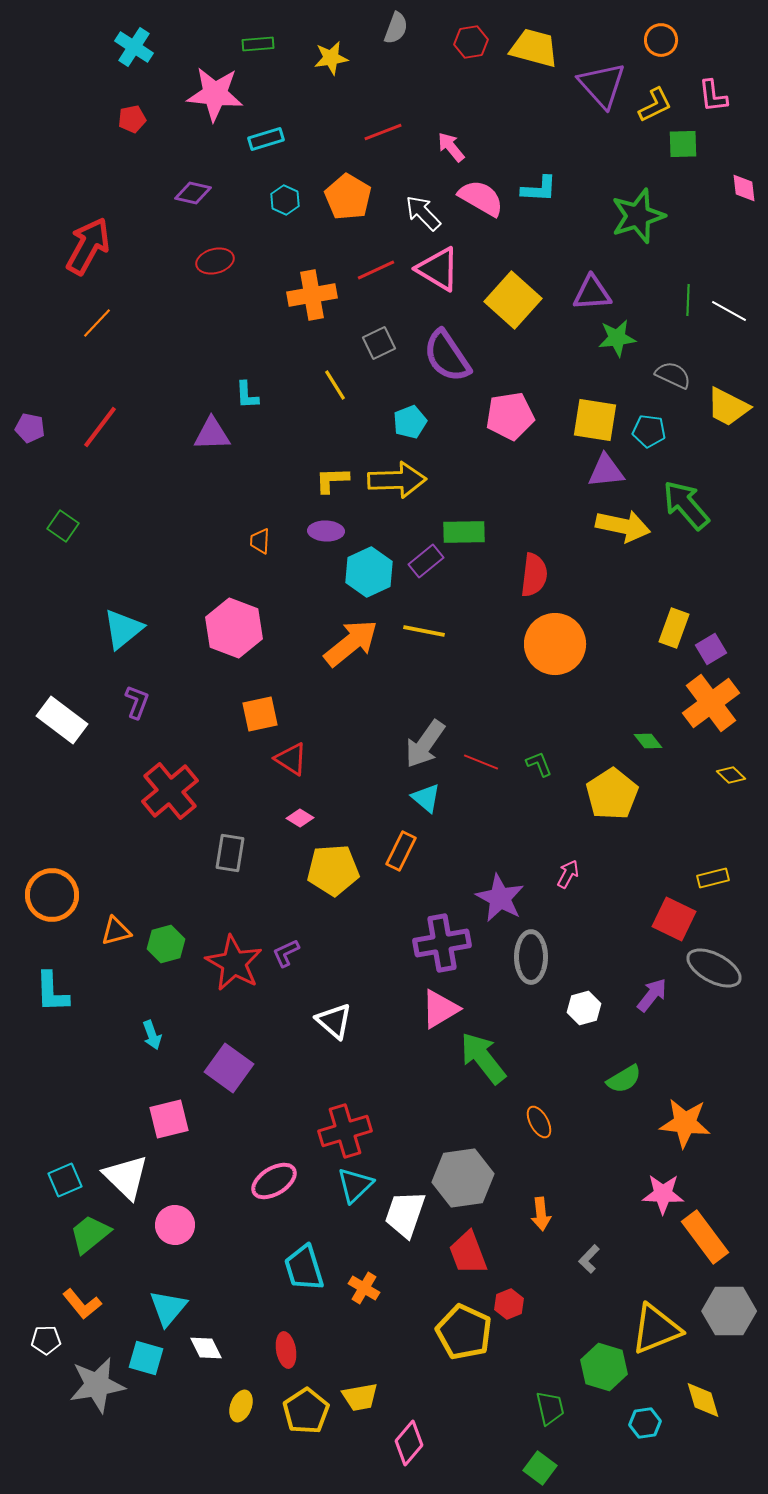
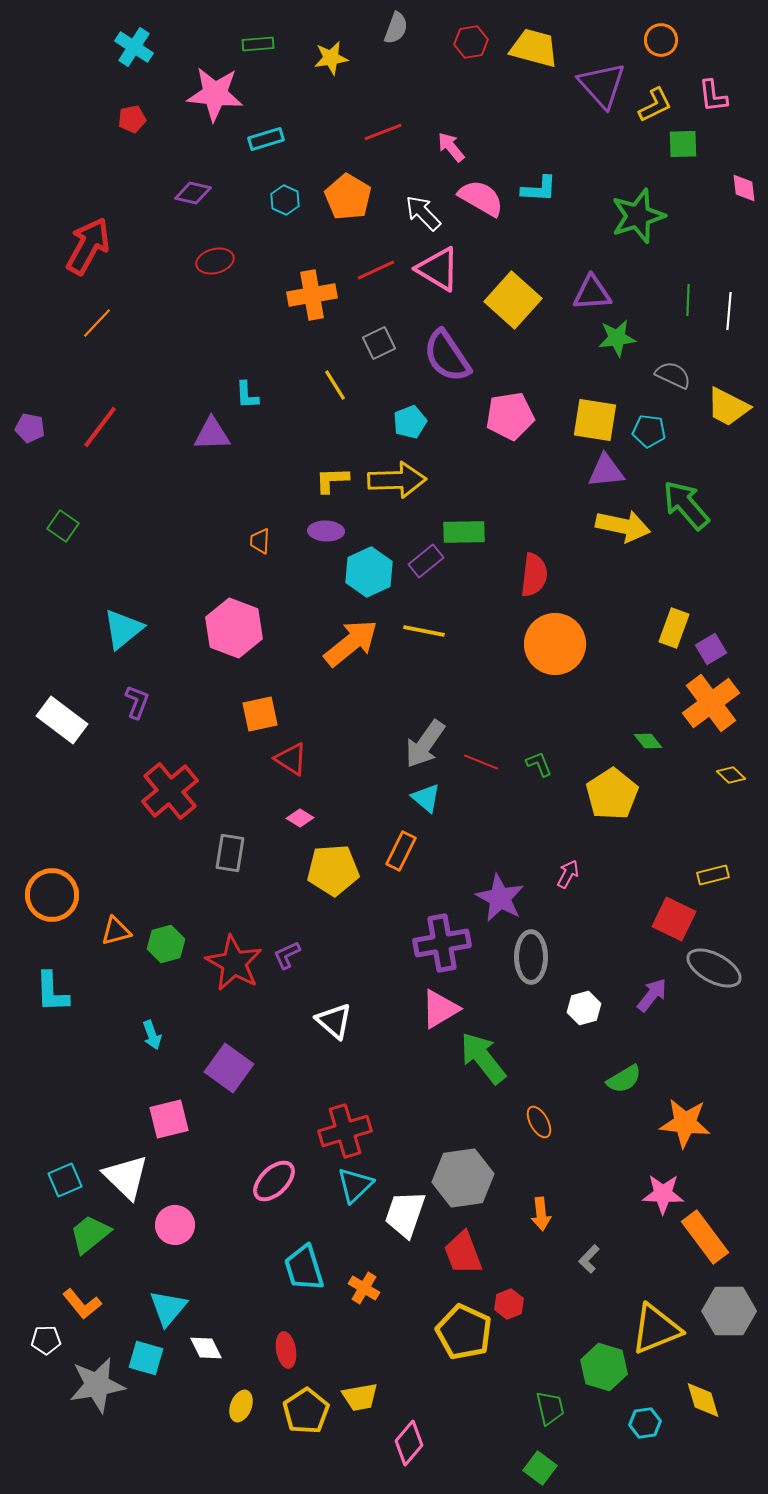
white line at (729, 311): rotated 66 degrees clockwise
yellow rectangle at (713, 878): moved 3 px up
purple L-shape at (286, 953): moved 1 px right, 2 px down
pink ellipse at (274, 1181): rotated 12 degrees counterclockwise
red trapezoid at (468, 1253): moved 5 px left
